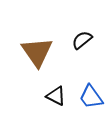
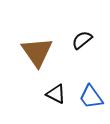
black triangle: moved 2 px up
